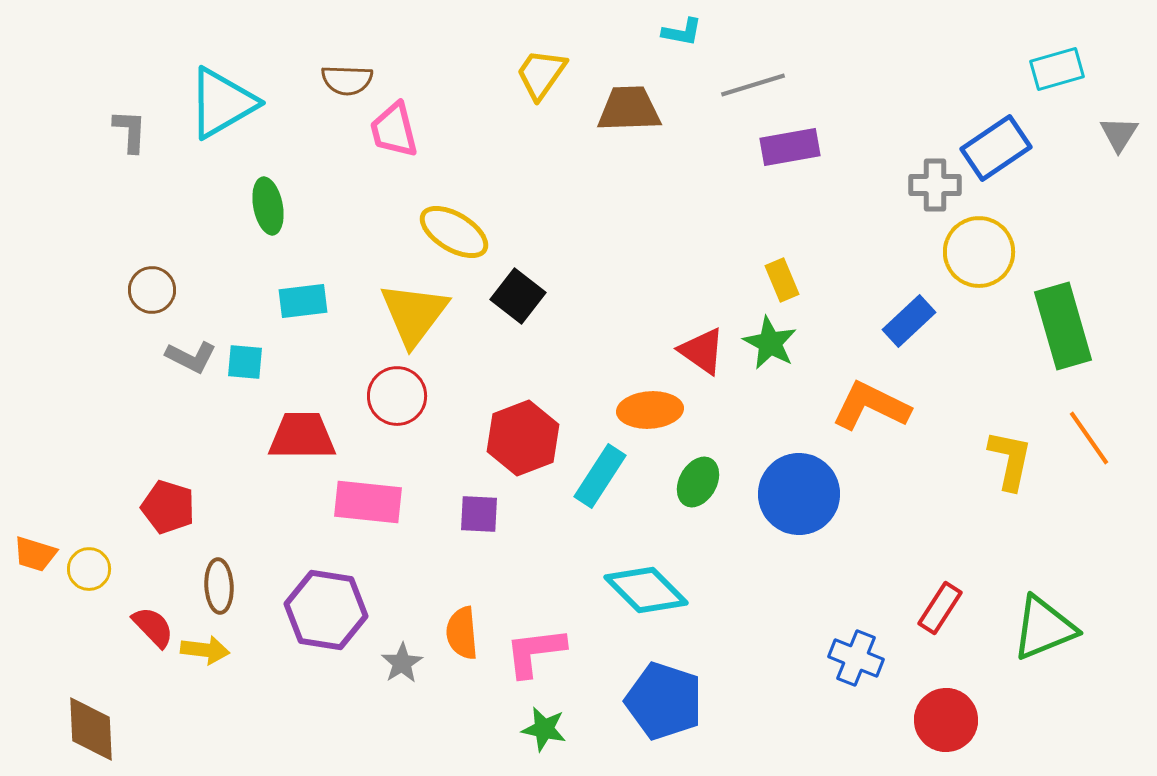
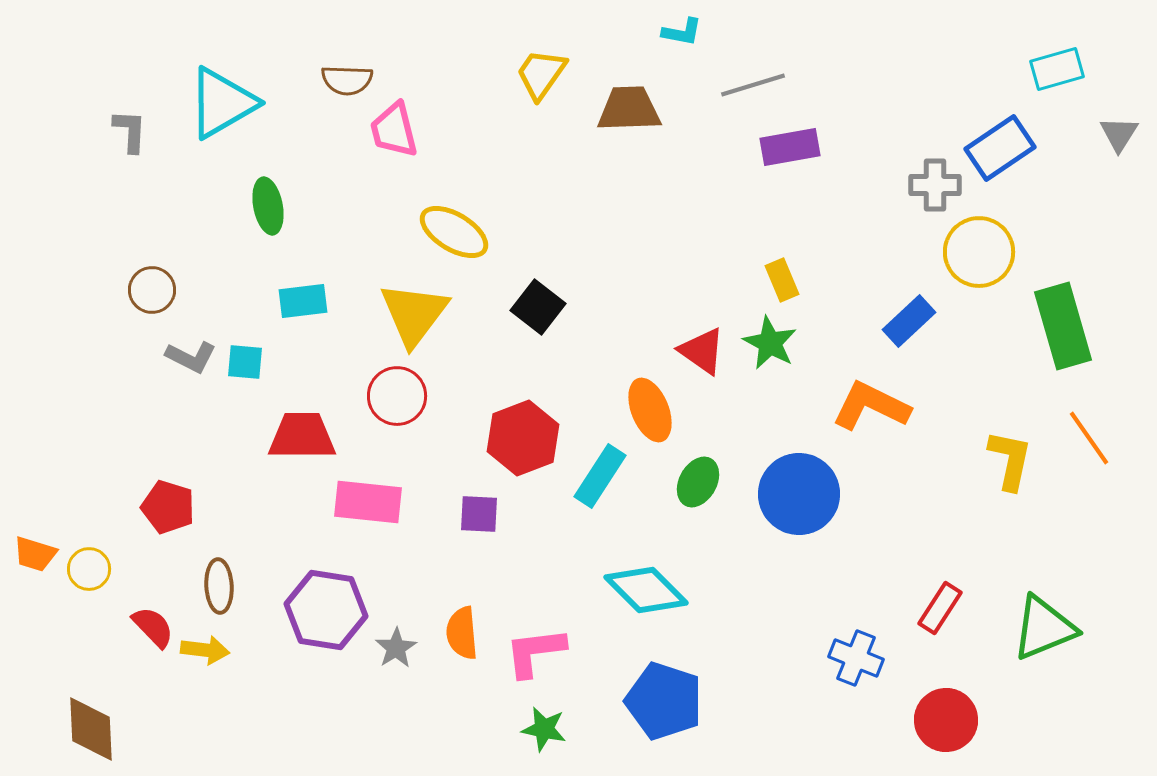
blue rectangle at (996, 148): moved 4 px right
black square at (518, 296): moved 20 px right, 11 px down
orange ellipse at (650, 410): rotated 72 degrees clockwise
gray star at (402, 663): moved 6 px left, 15 px up
